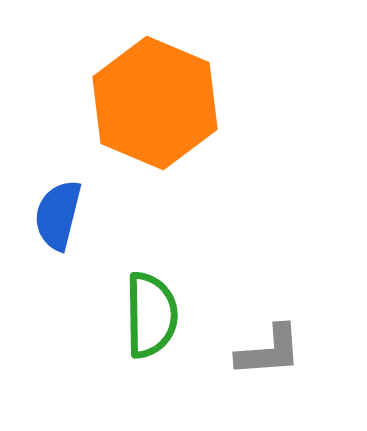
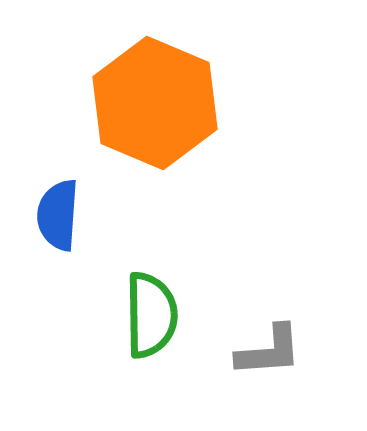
blue semicircle: rotated 10 degrees counterclockwise
